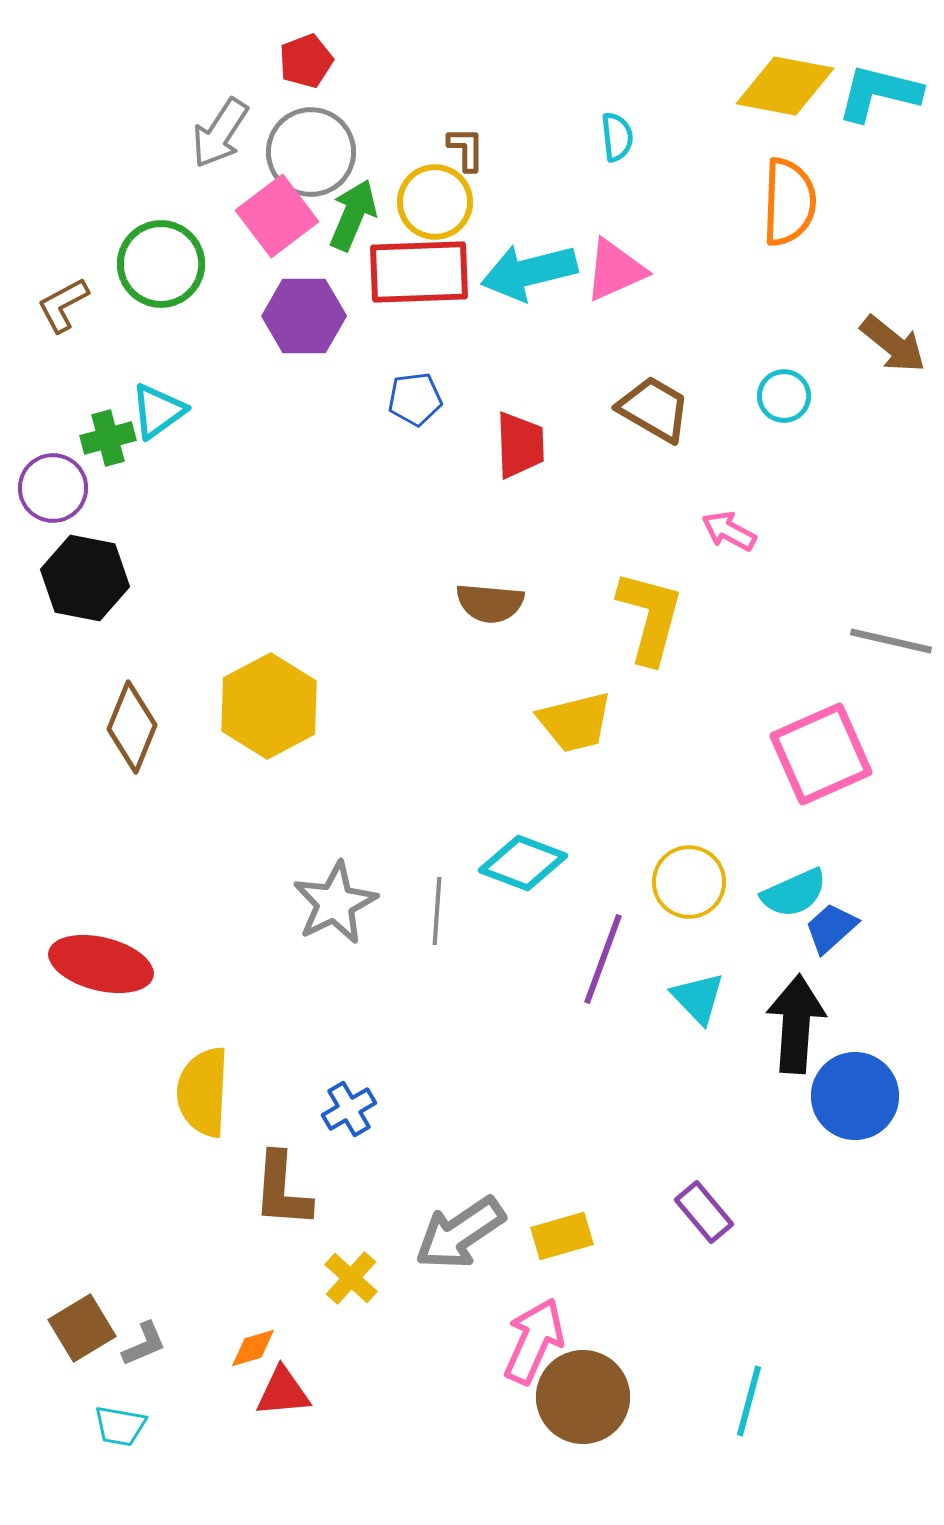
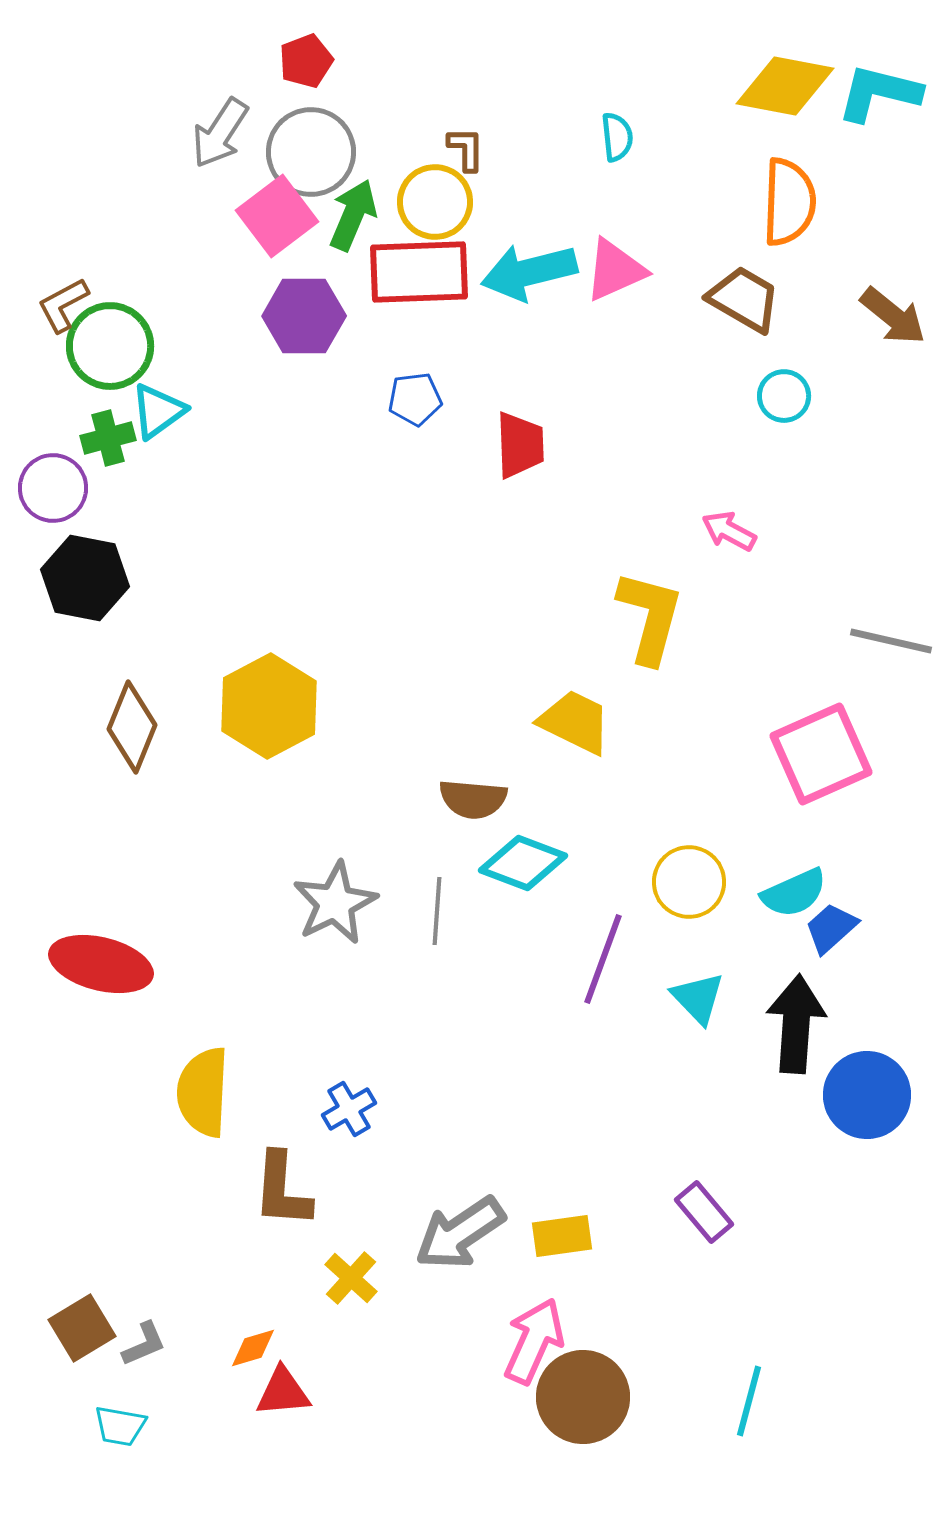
green circle at (161, 264): moved 51 px left, 82 px down
brown arrow at (893, 344): moved 28 px up
brown trapezoid at (654, 409): moved 90 px right, 110 px up
brown semicircle at (490, 603): moved 17 px left, 196 px down
yellow trapezoid at (575, 722): rotated 140 degrees counterclockwise
blue circle at (855, 1096): moved 12 px right, 1 px up
yellow rectangle at (562, 1236): rotated 8 degrees clockwise
